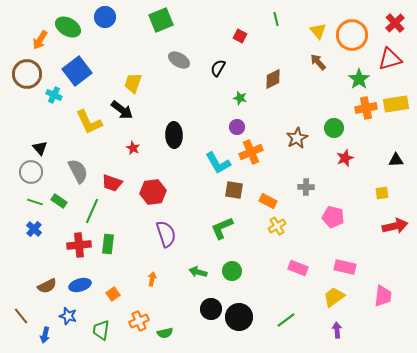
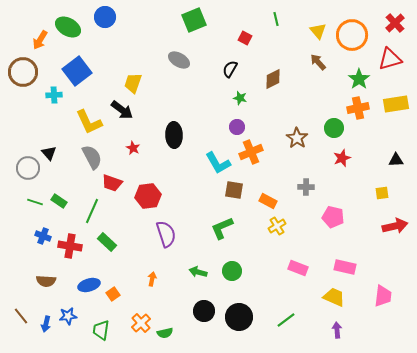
green square at (161, 20): moved 33 px right
red square at (240, 36): moved 5 px right, 2 px down
black semicircle at (218, 68): moved 12 px right, 1 px down
brown circle at (27, 74): moved 4 px left, 2 px up
cyan cross at (54, 95): rotated 28 degrees counterclockwise
orange cross at (366, 108): moved 8 px left
brown star at (297, 138): rotated 10 degrees counterclockwise
black triangle at (40, 148): moved 9 px right, 5 px down
red star at (345, 158): moved 3 px left
gray semicircle at (78, 171): moved 14 px right, 14 px up
gray circle at (31, 172): moved 3 px left, 4 px up
red hexagon at (153, 192): moved 5 px left, 4 px down
blue cross at (34, 229): moved 9 px right, 7 px down; rotated 21 degrees counterclockwise
green rectangle at (108, 244): moved 1 px left, 2 px up; rotated 54 degrees counterclockwise
red cross at (79, 245): moved 9 px left, 1 px down; rotated 15 degrees clockwise
blue ellipse at (80, 285): moved 9 px right
brown semicircle at (47, 286): moved 1 px left, 5 px up; rotated 30 degrees clockwise
yellow trapezoid at (334, 297): rotated 60 degrees clockwise
black circle at (211, 309): moved 7 px left, 2 px down
blue star at (68, 316): rotated 24 degrees counterclockwise
orange cross at (139, 321): moved 2 px right, 2 px down; rotated 18 degrees counterclockwise
blue arrow at (45, 335): moved 1 px right, 11 px up
